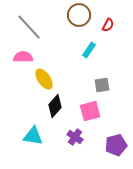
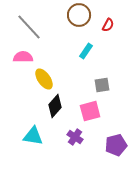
cyan rectangle: moved 3 px left, 1 px down
